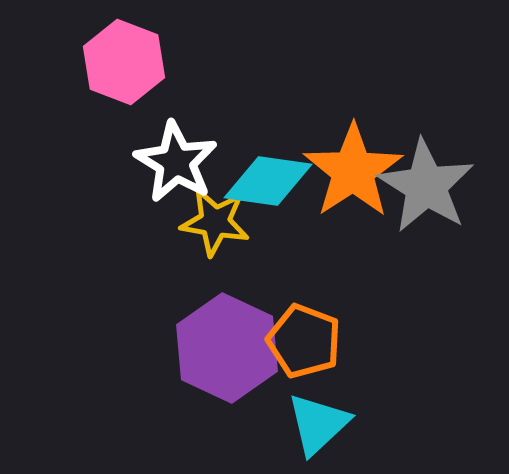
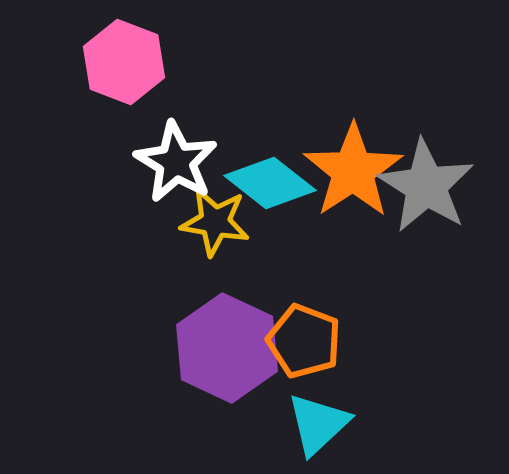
cyan diamond: moved 2 px right, 2 px down; rotated 30 degrees clockwise
